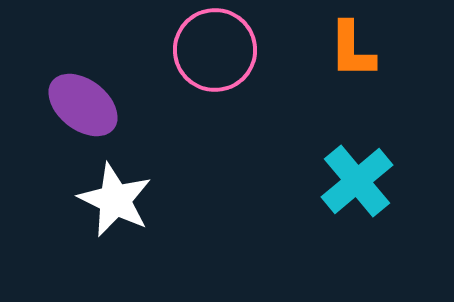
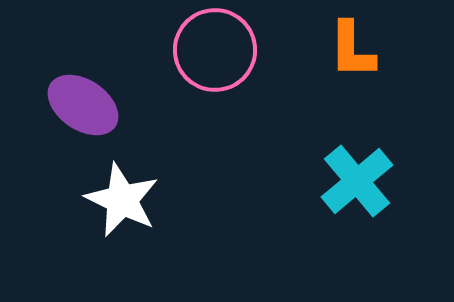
purple ellipse: rotated 4 degrees counterclockwise
white star: moved 7 px right
